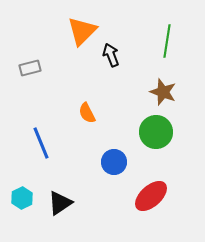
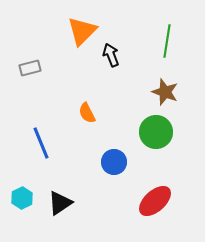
brown star: moved 2 px right
red ellipse: moved 4 px right, 5 px down
